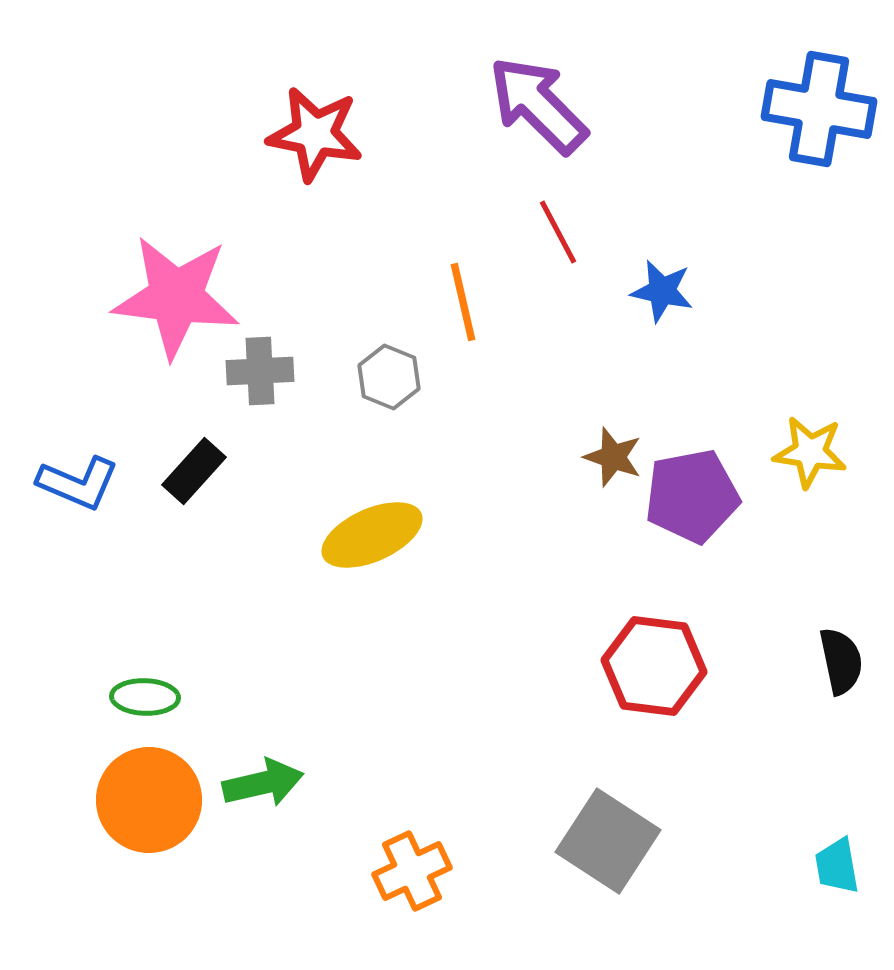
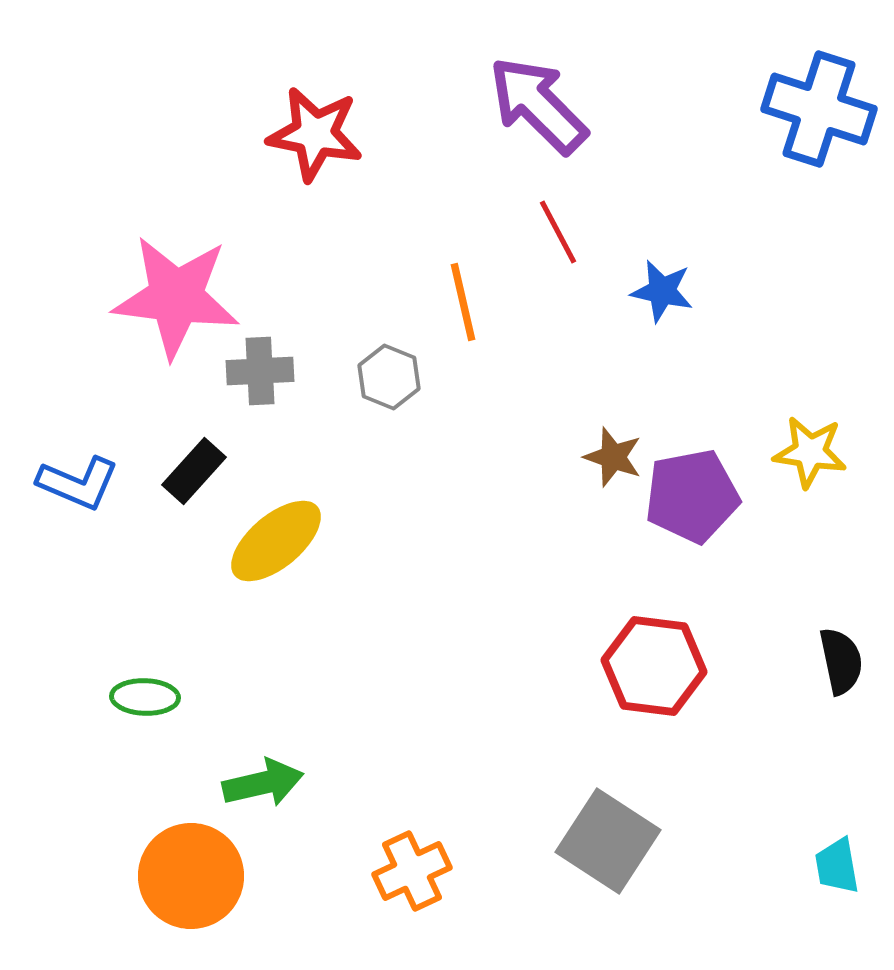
blue cross: rotated 8 degrees clockwise
yellow ellipse: moved 96 px left, 6 px down; rotated 16 degrees counterclockwise
orange circle: moved 42 px right, 76 px down
